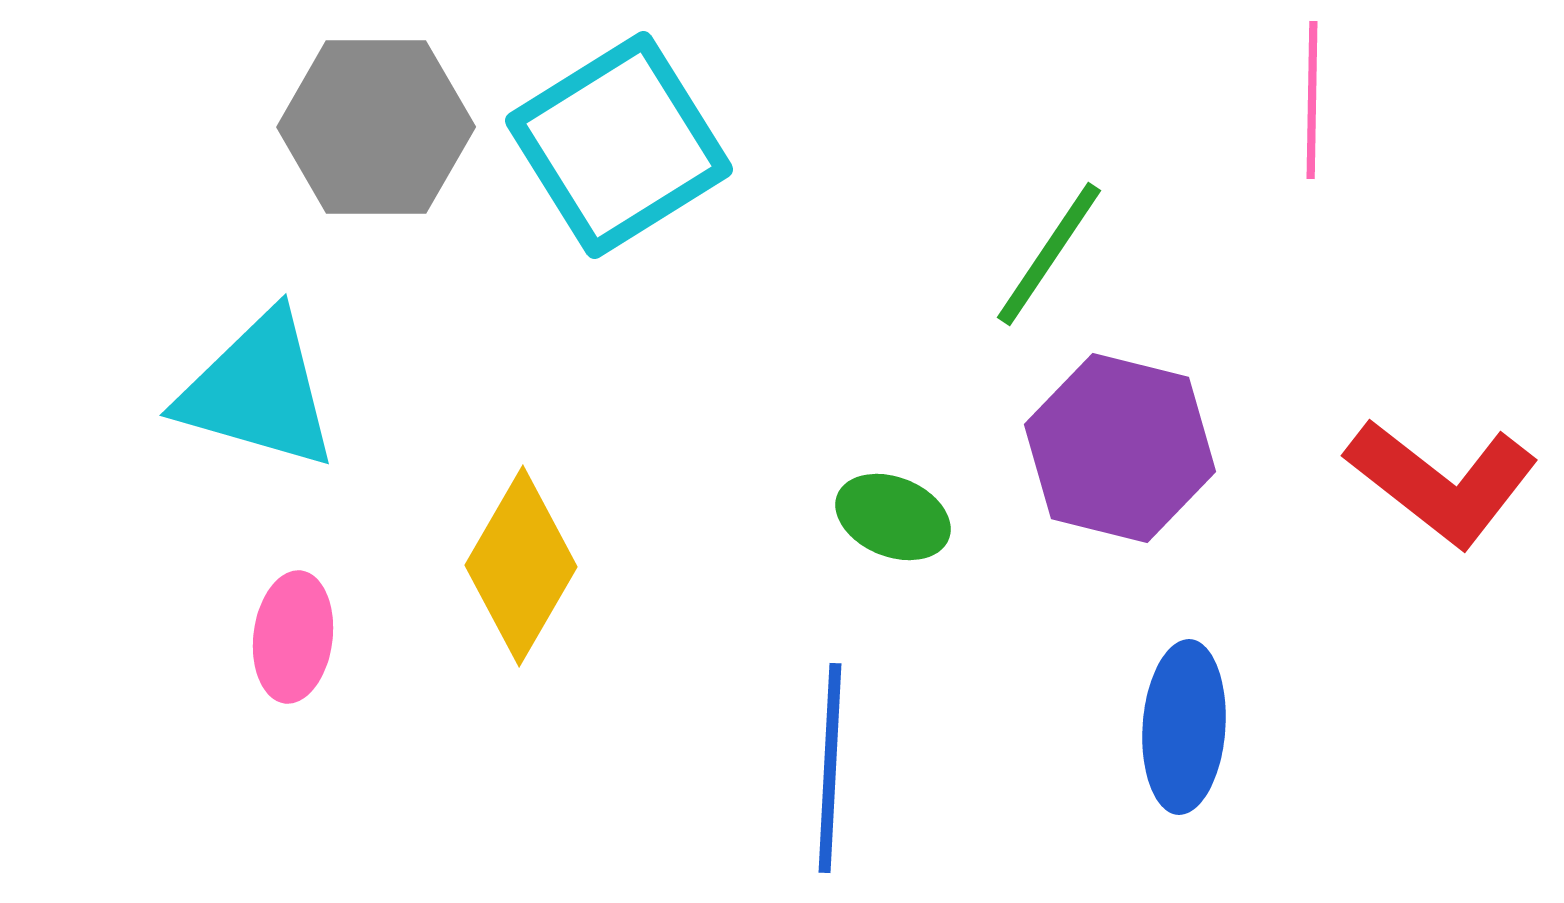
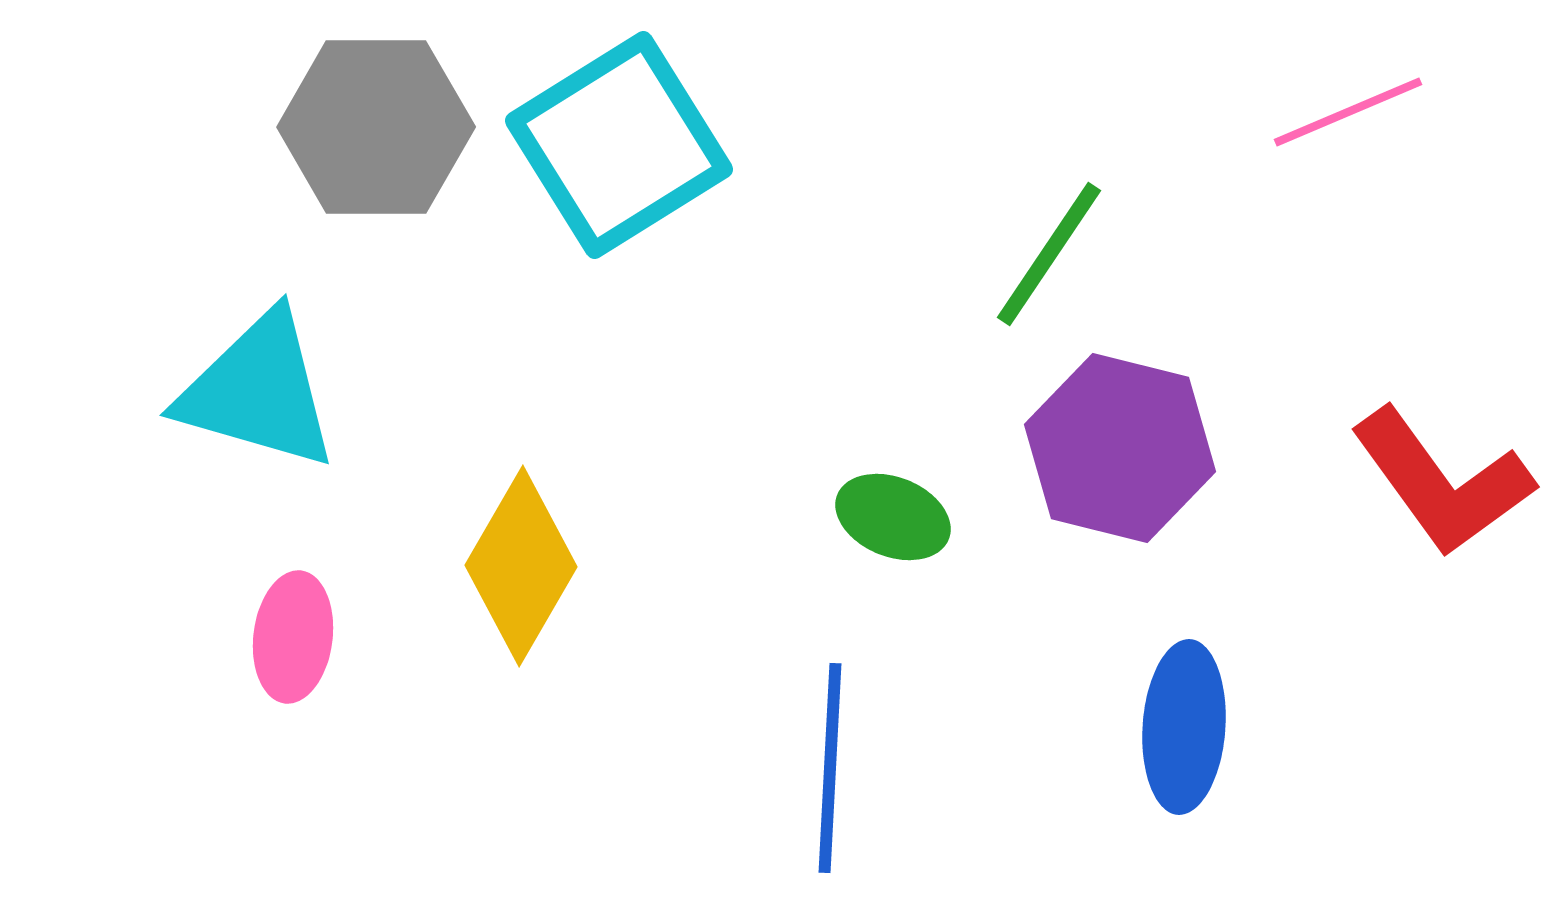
pink line: moved 36 px right, 12 px down; rotated 66 degrees clockwise
red L-shape: rotated 16 degrees clockwise
